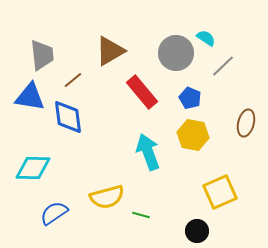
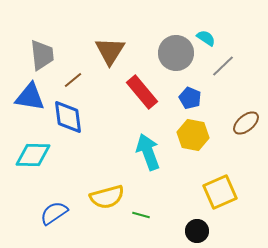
brown triangle: rotated 28 degrees counterclockwise
brown ellipse: rotated 36 degrees clockwise
cyan diamond: moved 13 px up
